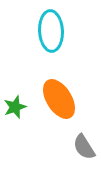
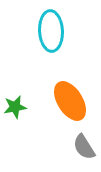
orange ellipse: moved 11 px right, 2 px down
green star: rotated 10 degrees clockwise
